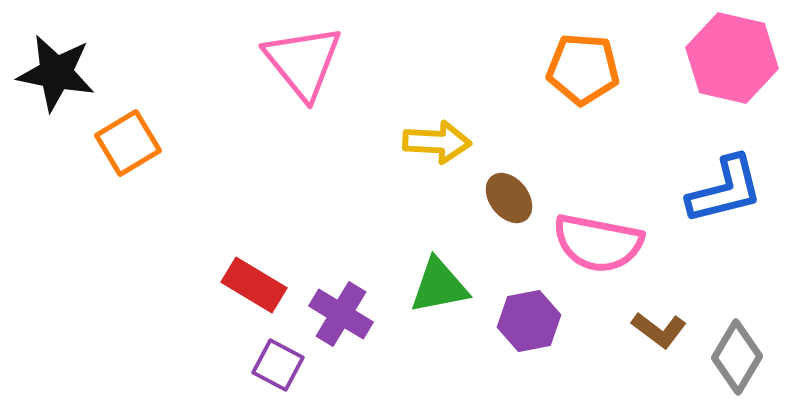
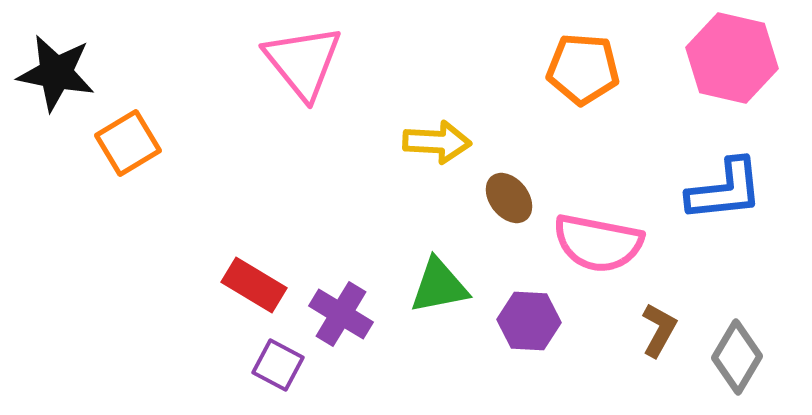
blue L-shape: rotated 8 degrees clockwise
purple hexagon: rotated 14 degrees clockwise
brown L-shape: rotated 98 degrees counterclockwise
